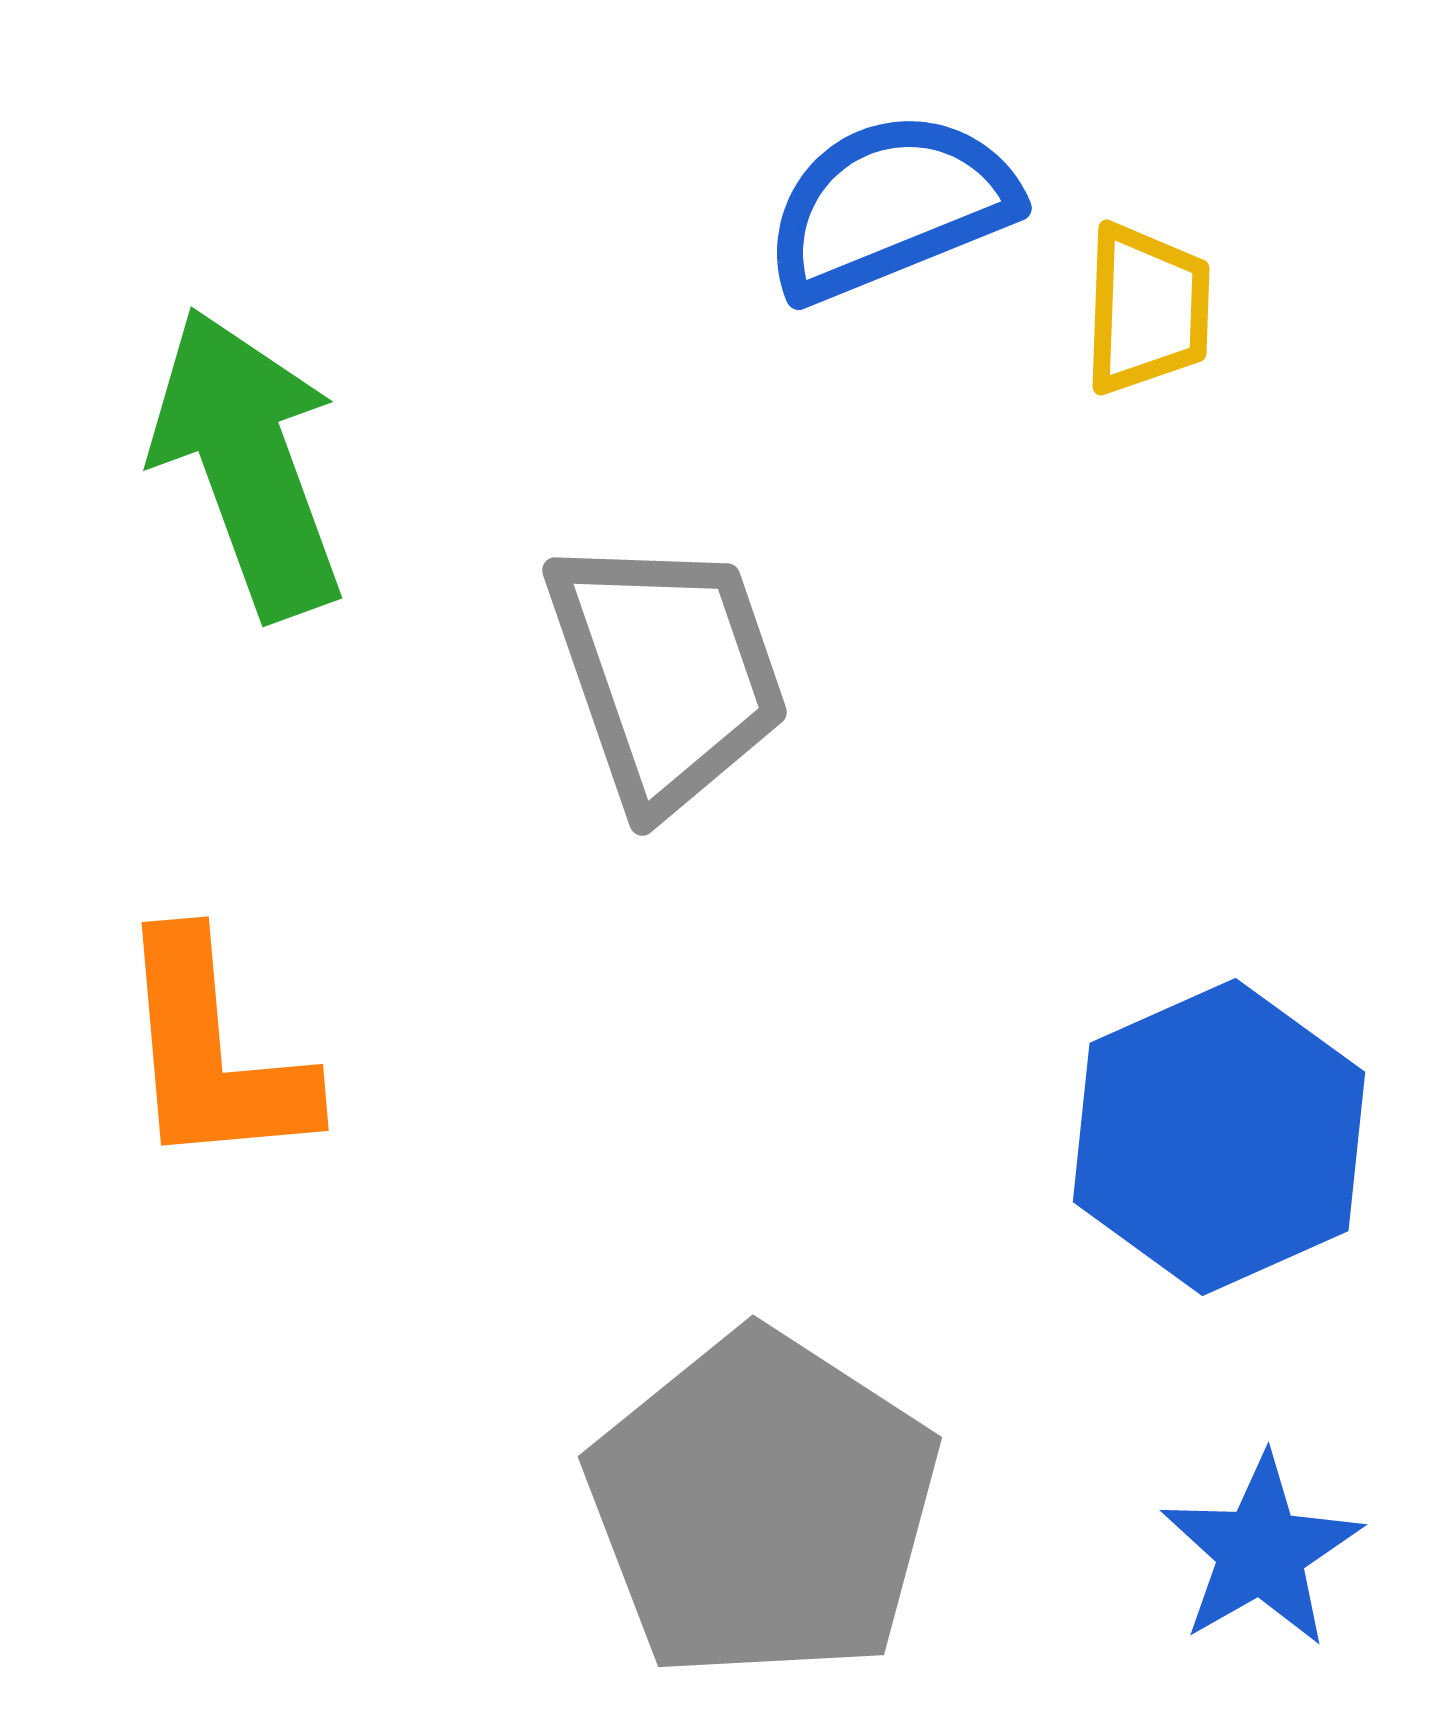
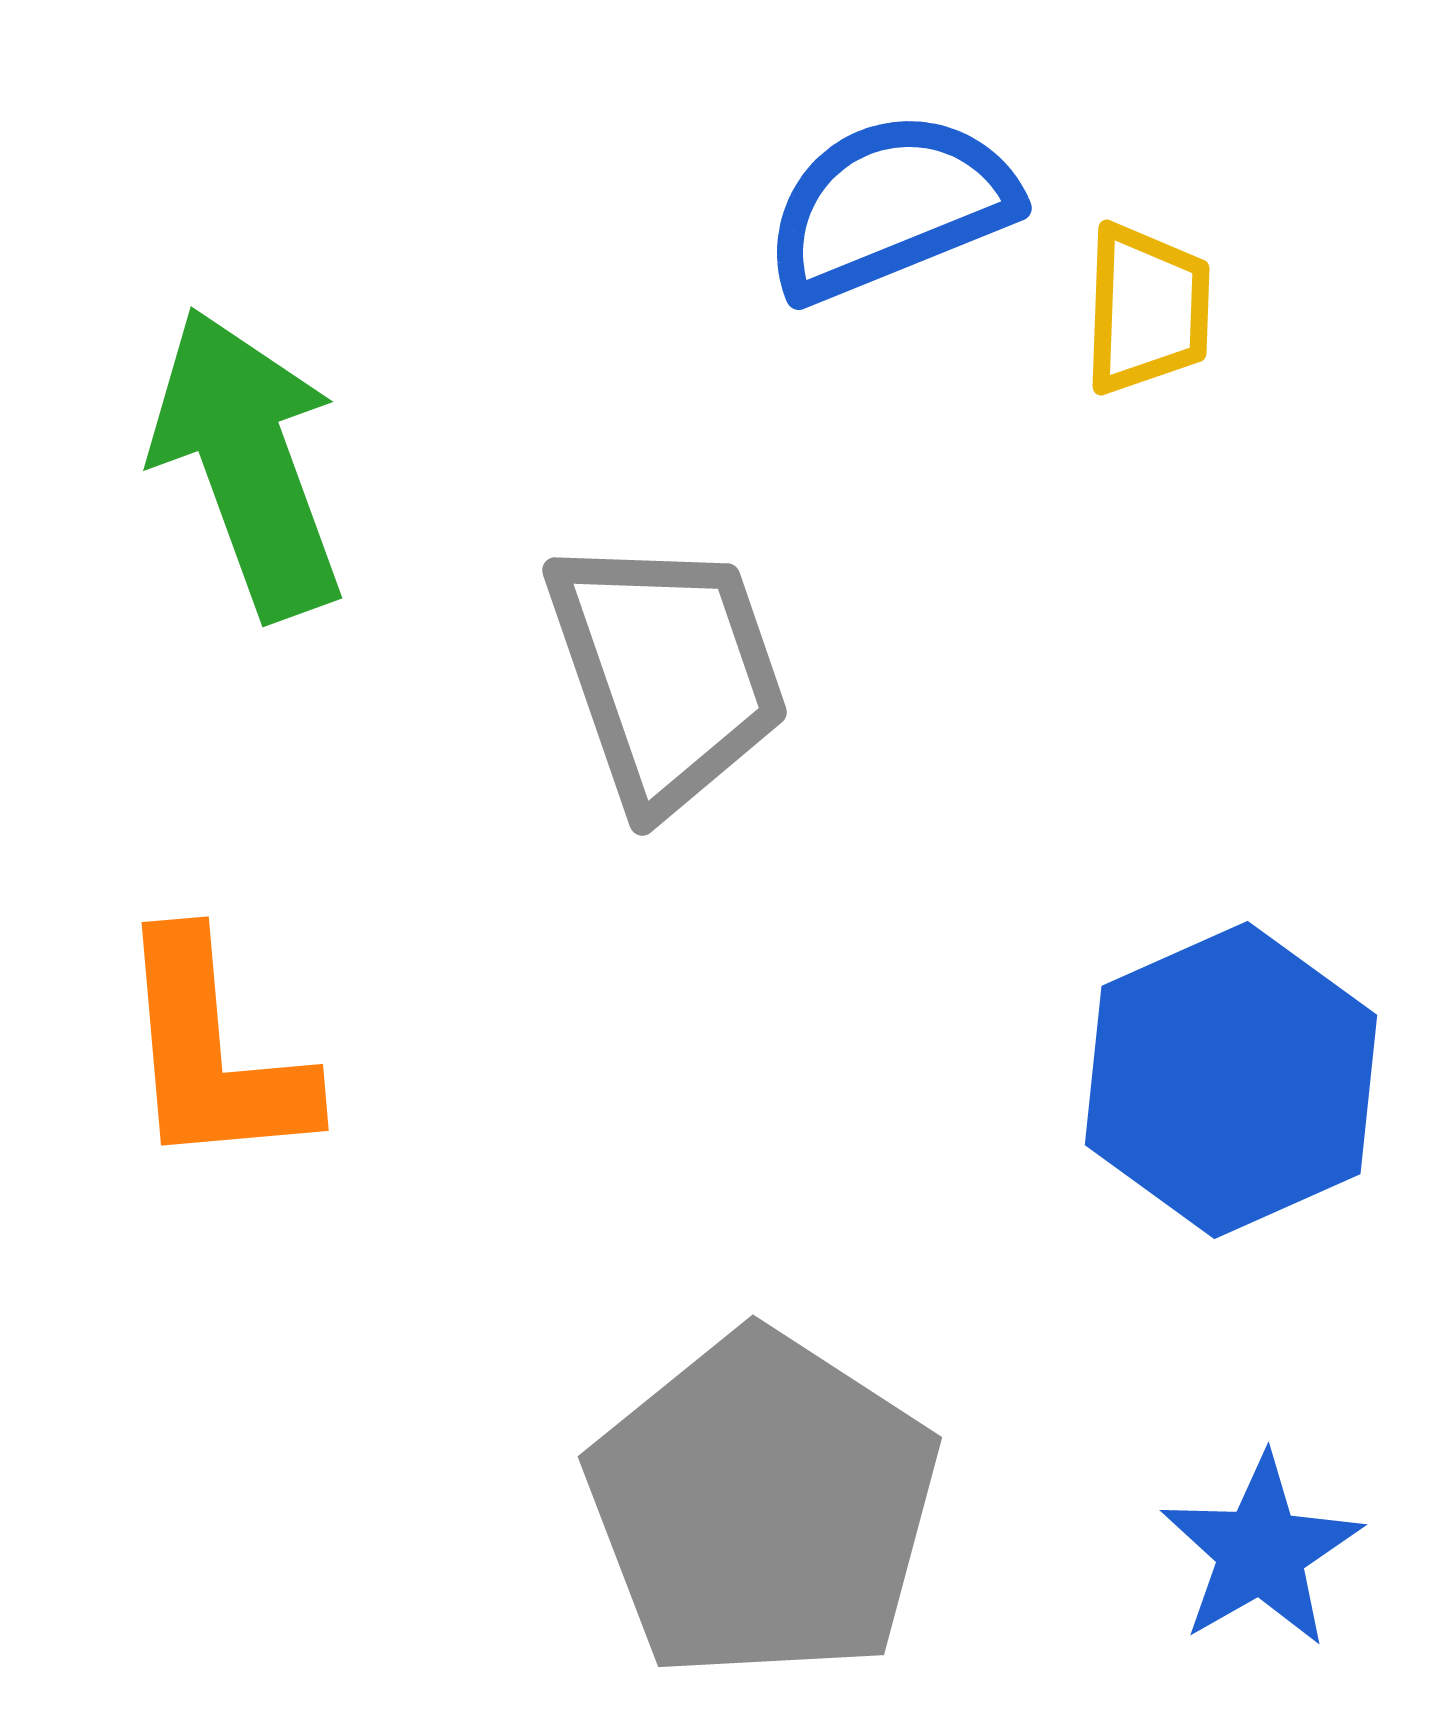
blue hexagon: moved 12 px right, 57 px up
